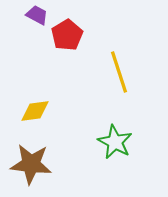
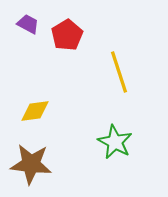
purple trapezoid: moved 9 px left, 9 px down
